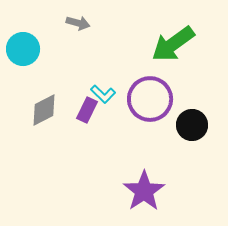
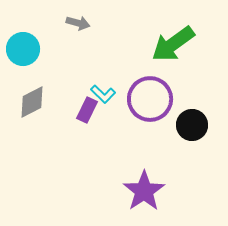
gray diamond: moved 12 px left, 8 px up
